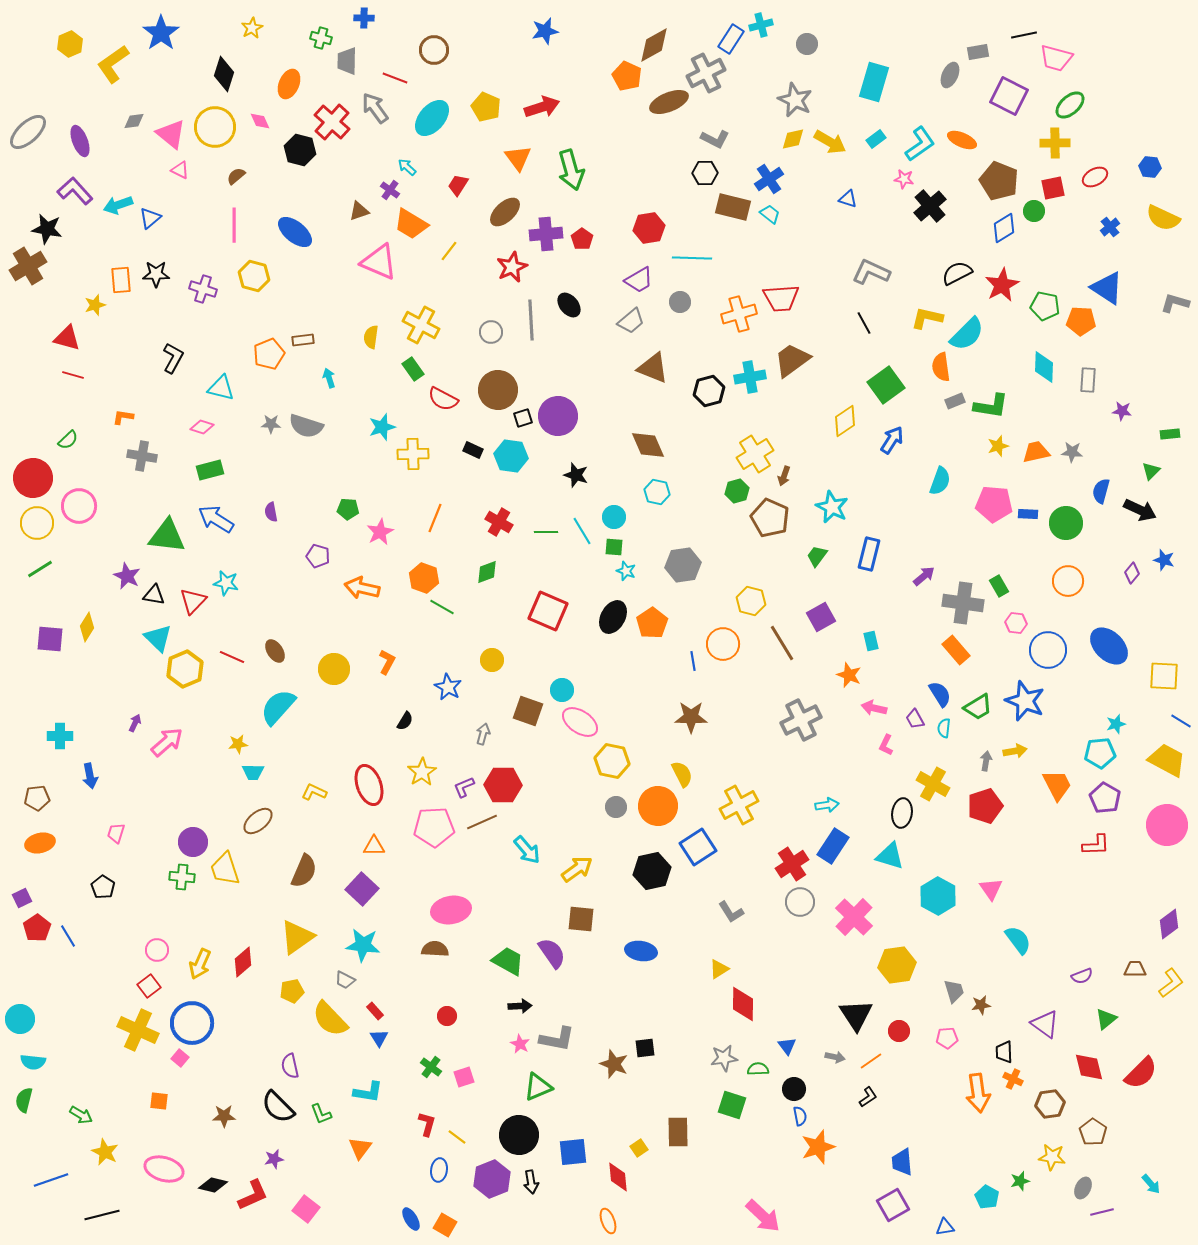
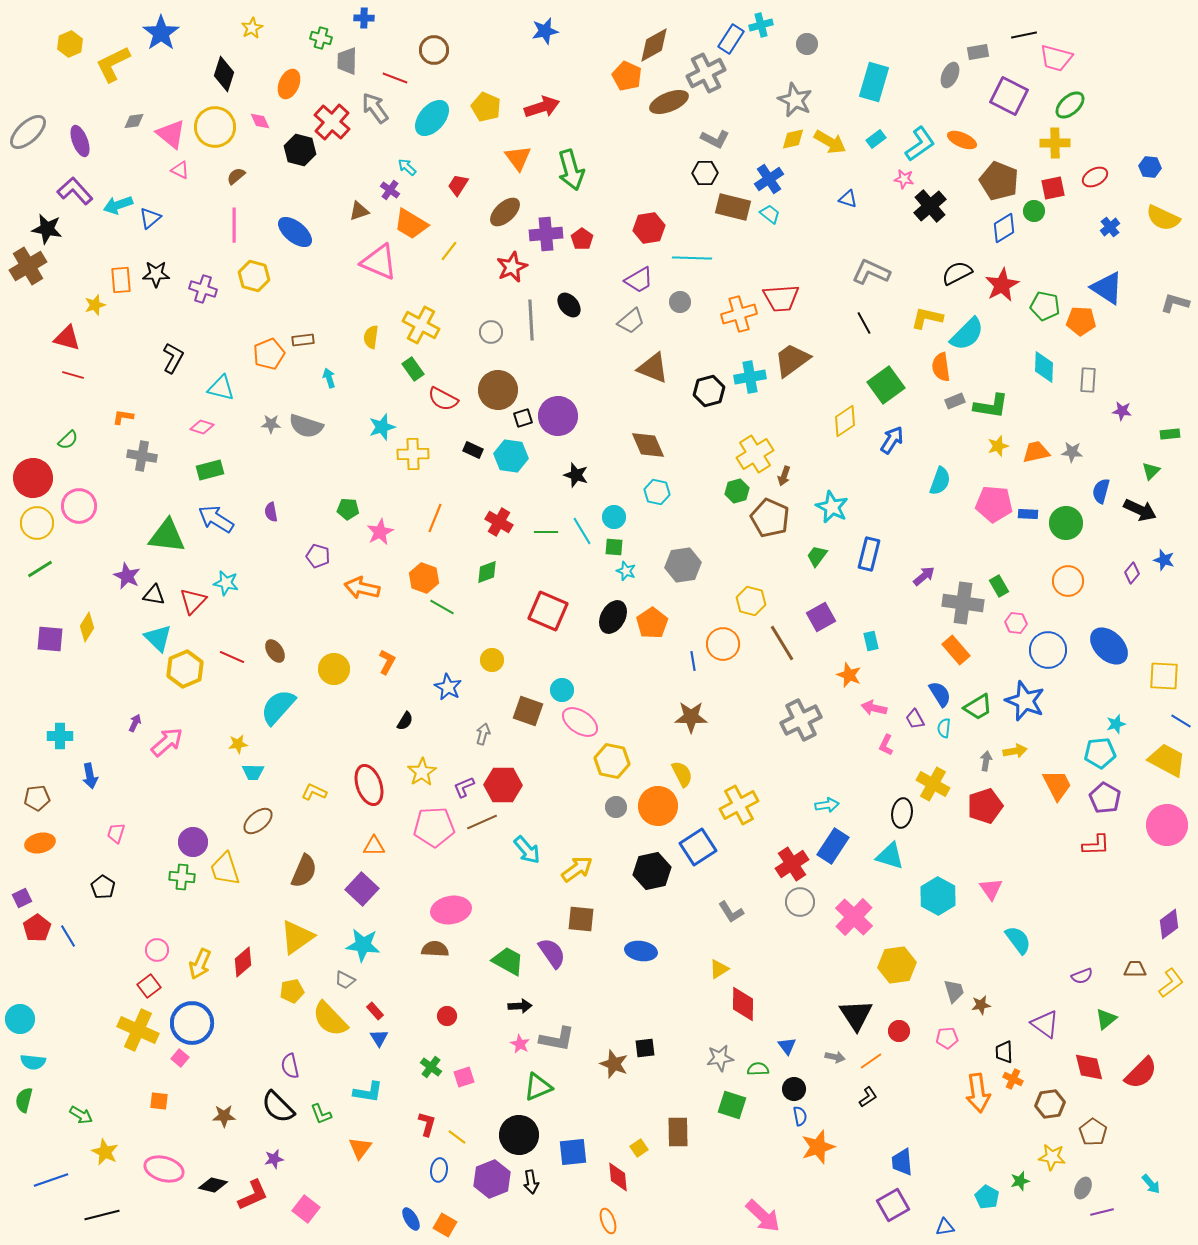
yellow L-shape at (113, 64): rotated 9 degrees clockwise
gray star at (724, 1058): moved 4 px left
